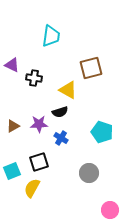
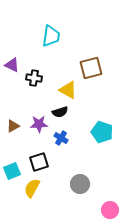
gray circle: moved 9 px left, 11 px down
